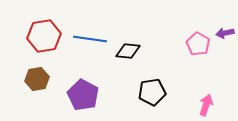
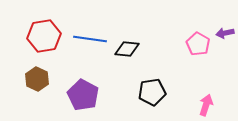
black diamond: moved 1 px left, 2 px up
brown hexagon: rotated 25 degrees counterclockwise
